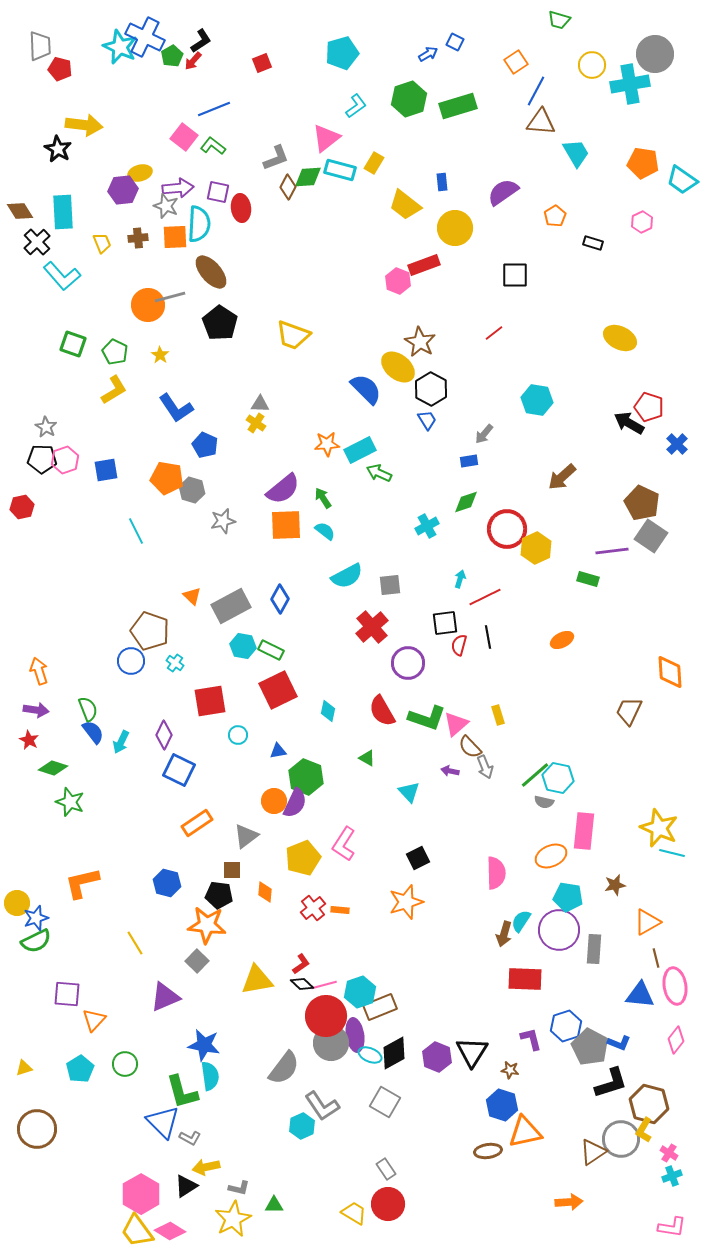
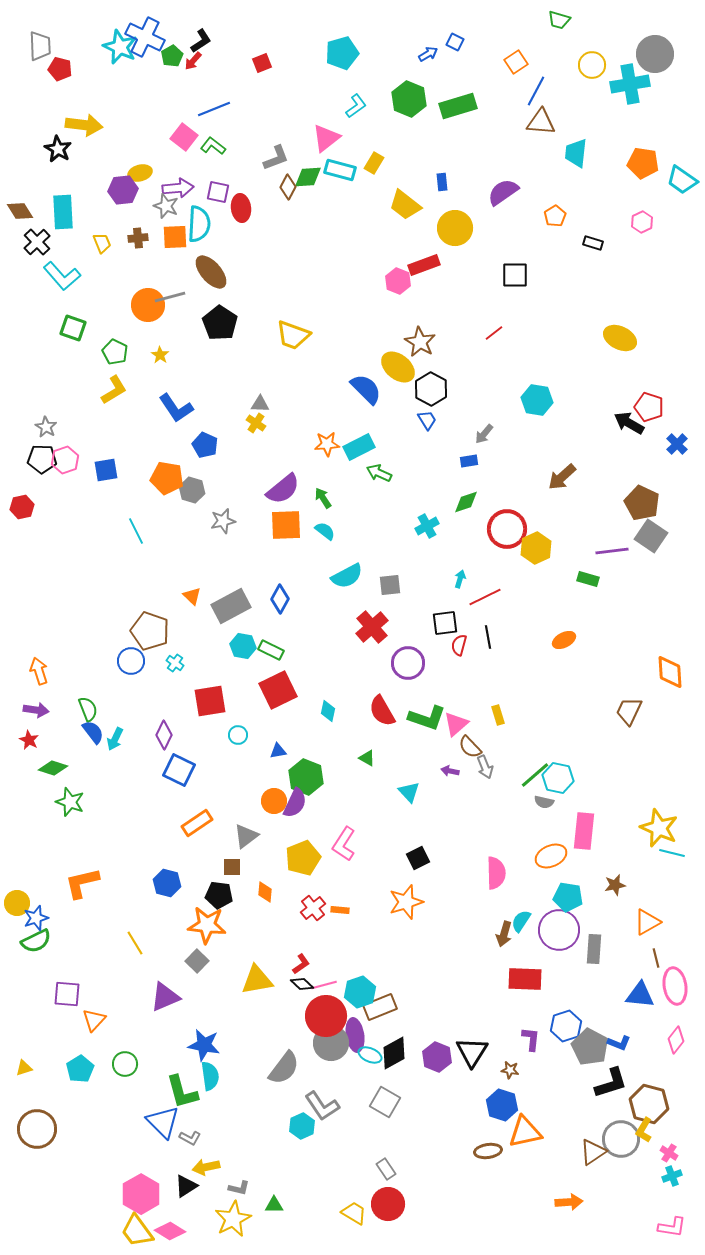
green hexagon at (409, 99): rotated 20 degrees counterclockwise
cyan trapezoid at (576, 153): rotated 144 degrees counterclockwise
green square at (73, 344): moved 16 px up
cyan rectangle at (360, 450): moved 1 px left, 3 px up
orange ellipse at (562, 640): moved 2 px right
cyan arrow at (121, 742): moved 6 px left, 3 px up
brown square at (232, 870): moved 3 px up
purple L-shape at (531, 1039): rotated 20 degrees clockwise
